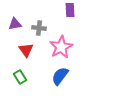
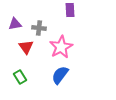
red triangle: moved 3 px up
blue semicircle: moved 1 px up
